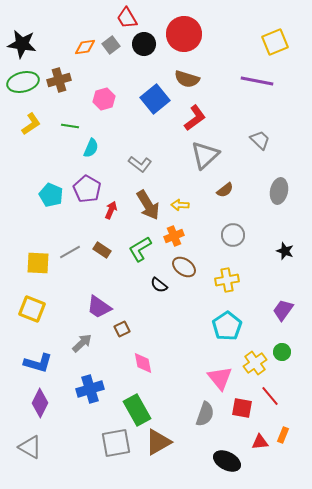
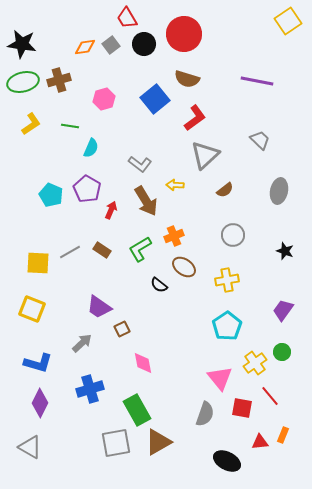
yellow square at (275, 42): moved 13 px right, 21 px up; rotated 12 degrees counterclockwise
brown arrow at (148, 205): moved 2 px left, 4 px up
yellow arrow at (180, 205): moved 5 px left, 20 px up
